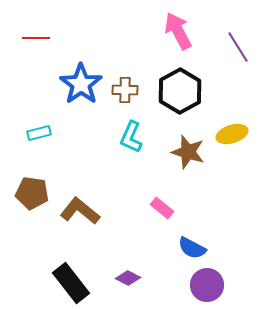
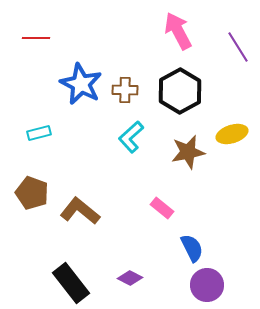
blue star: rotated 9 degrees counterclockwise
cyan L-shape: rotated 24 degrees clockwise
brown star: rotated 28 degrees counterclockwise
brown pentagon: rotated 12 degrees clockwise
blue semicircle: rotated 144 degrees counterclockwise
purple diamond: moved 2 px right
